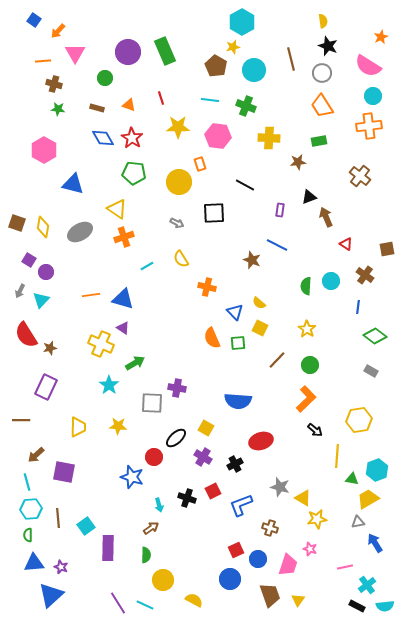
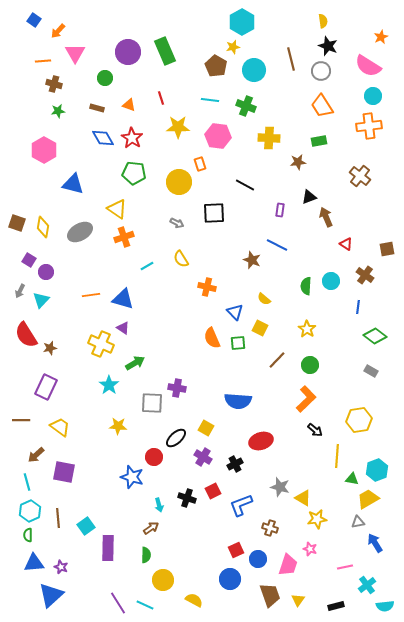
gray circle at (322, 73): moved 1 px left, 2 px up
green star at (58, 109): moved 2 px down; rotated 16 degrees counterclockwise
yellow semicircle at (259, 303): moved 5 px right, 4 px up
yellow trapezoid at (78, 427): moved 18 px left; rotated 55 degrees counterclockwise
cyan hexagon at (31, 509): moved 1 px left, 2 px down; rotated 20 degrees counterclockwise
black rectangle at (357, 606): moved 21 px left; rotated 42 degrees counterclockwise
